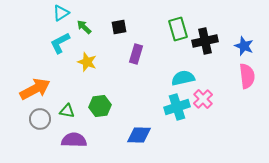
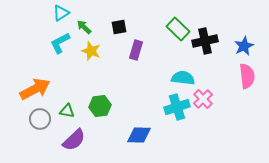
green rectangle: rotated 30 degrees counterclockwise
blue star: rotated 24 degrees clockwise
purple rectangle: moved 4 px up
yellow star: moved 4 px right, 11 px up
cyan semicircle: rotated 20 degrees clockwise
purple semicircle: rotated 135 degrees clockwise
